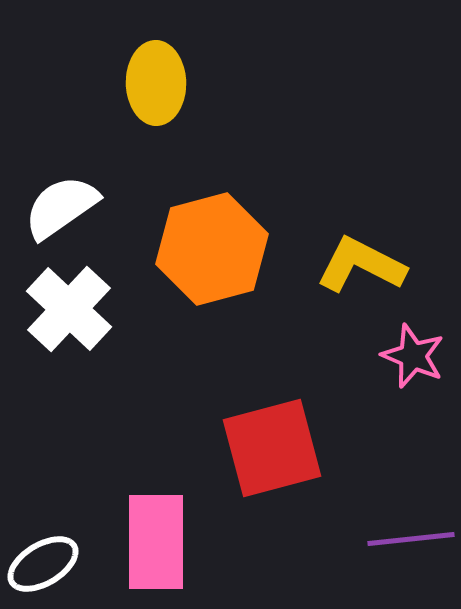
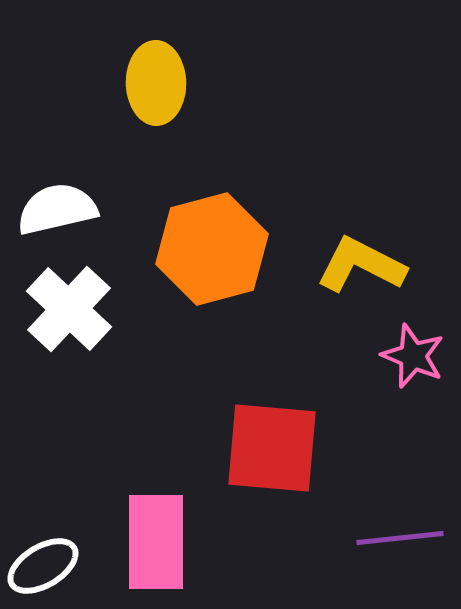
white semicircle: moved 4 px left, 2 px down; rotated 22 degrees clockwise
red square: rotated 20 degrees clockwise
purple line: moved 11 px left, 1 px up
white ellipse: moved 2 px down
